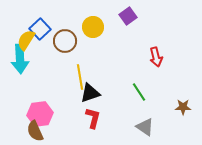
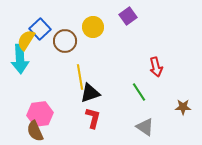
red arrow: moved 10 px down
